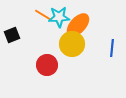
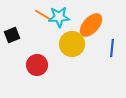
orange ellipse: moved 13 px right
red circle: moved 10 px left
